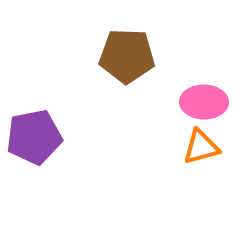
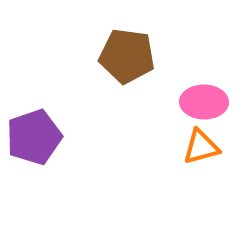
brown pentagon: rotated 6 degrees clockwise
purple pentagon: rotated 8 degrees counterclockwise
